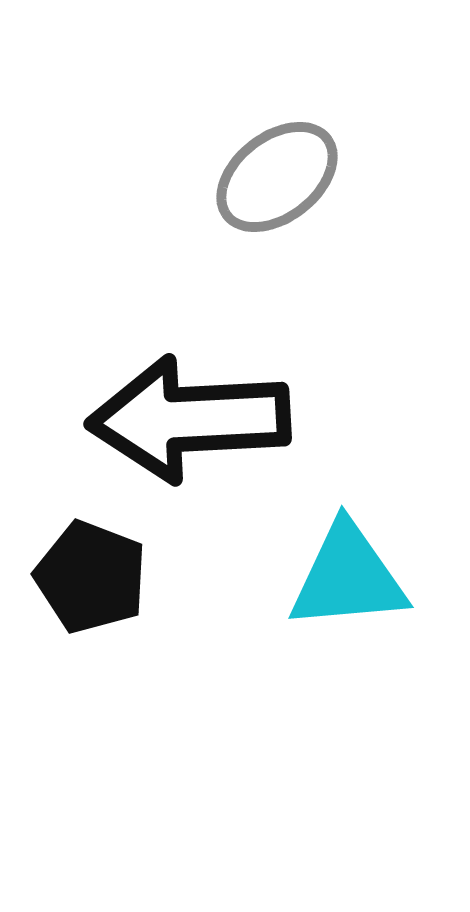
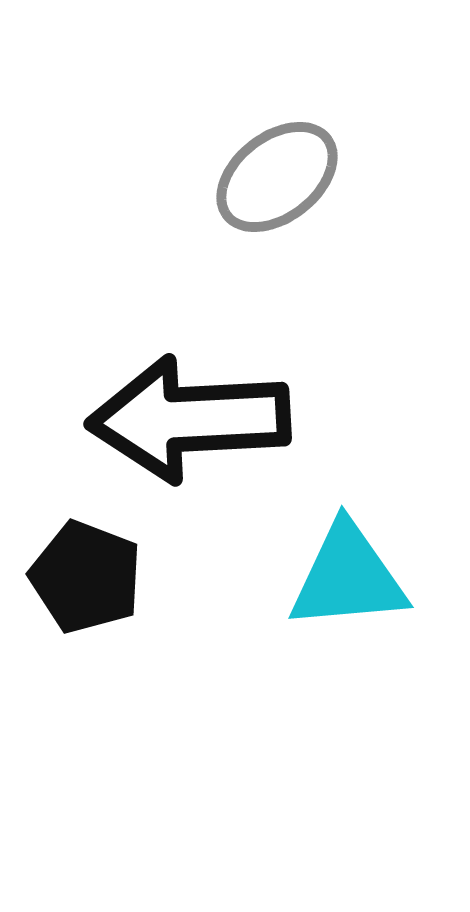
black pentagon: moved 5 px left
